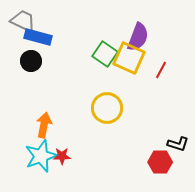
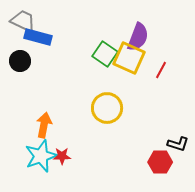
black circle: moved 11 px left
